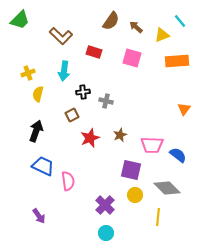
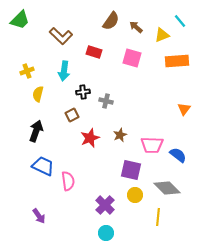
yellow cross: moved 1 px left, 2 px up
